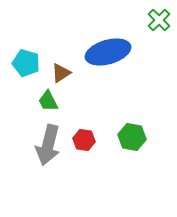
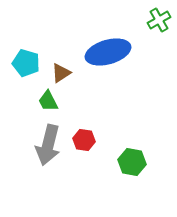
green cross: rotated 15 degrees clockwise
green hexagon: moved 25 px down
